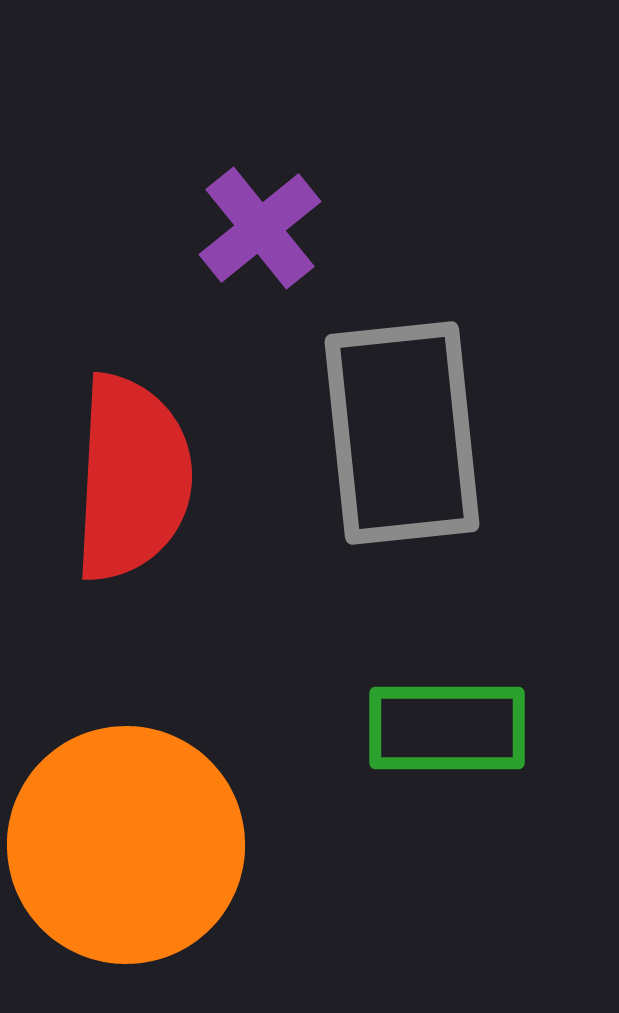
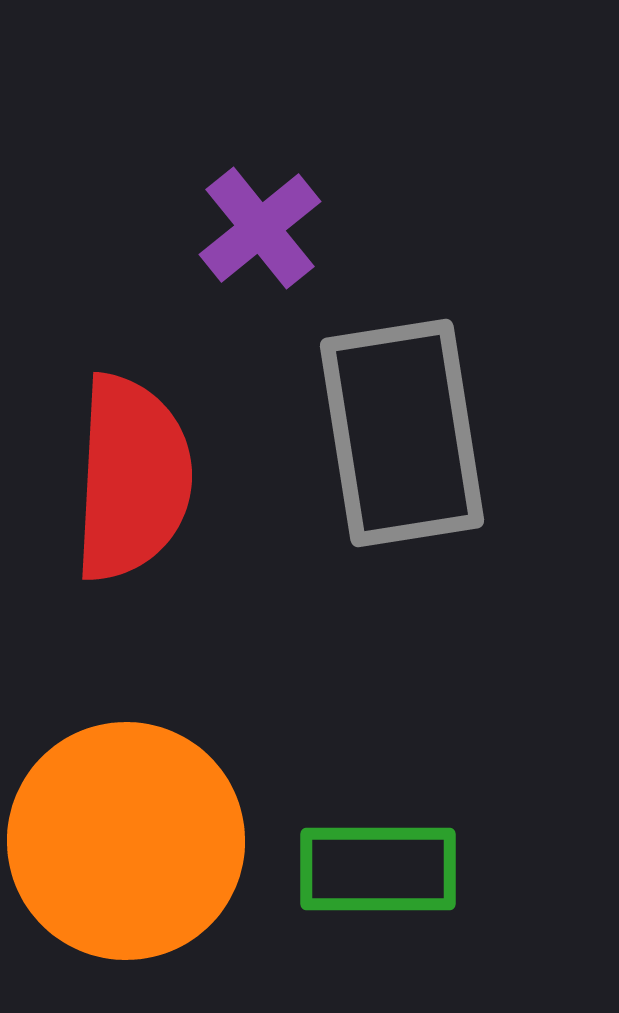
gray rectangle: rotated 3 degrees counterclockwise
green rectangle: moved 69 px left, 141 px down
orange circle: moved 4 px up
